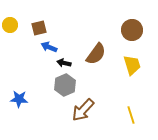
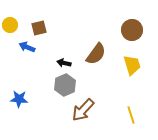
blue arrow: moved 22 px left
